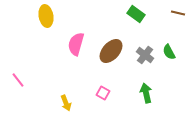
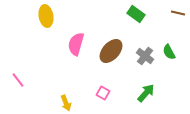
gray cross: moved 1 px down
green arrow: rotated 54 degrees clockwise
